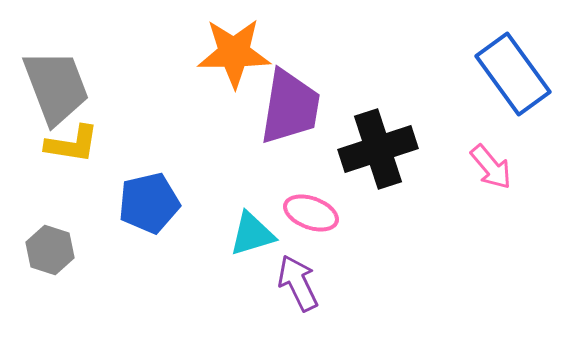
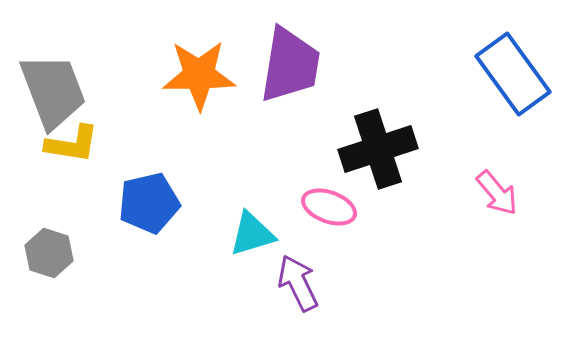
orange star: moved 35 px left, 22 px down
gray trapezoid: moved 3 px left, 4 px down
purple trapezoid: moved 42 px up
pink arrow: moved 6 px right, 26 px down
pink ellipse: moved 18 px right, 6 px up
gray hexagon: moved 1 px left, 3 px down
